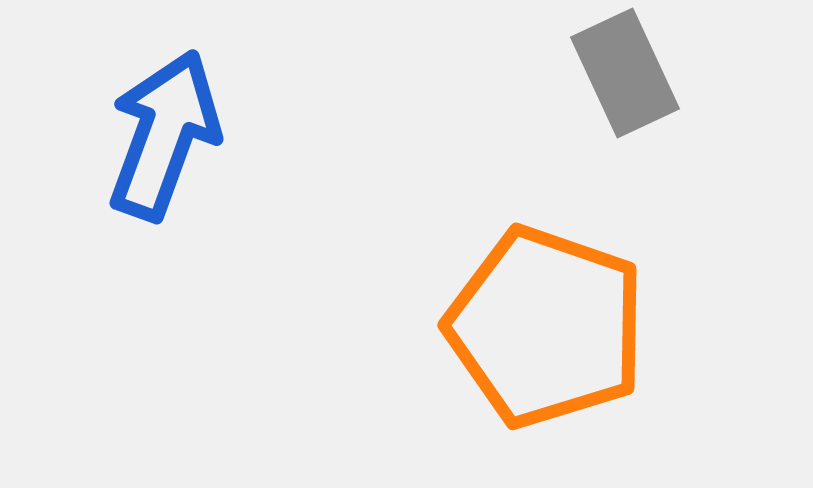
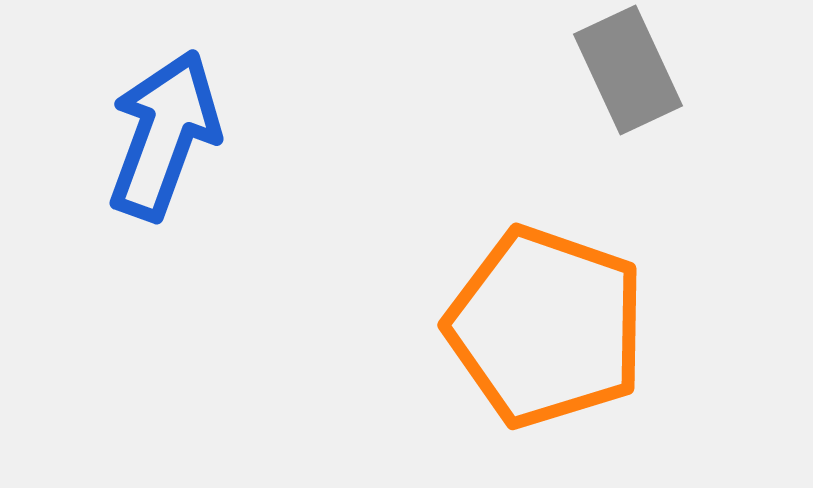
gray rectangle: moved 3 px right, 3 px up
